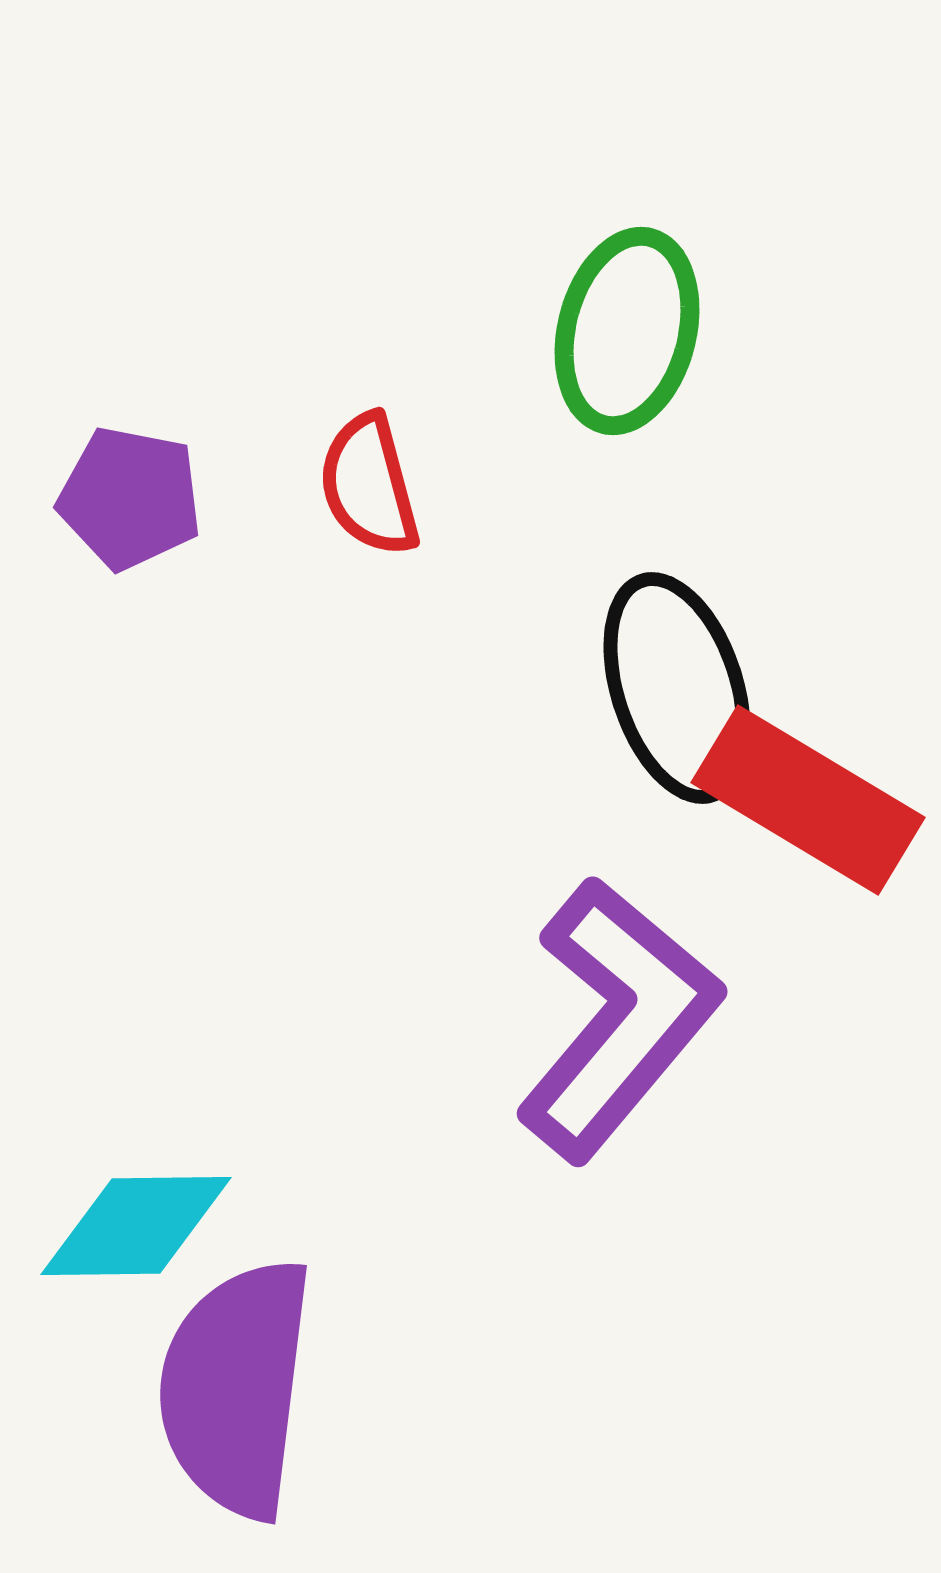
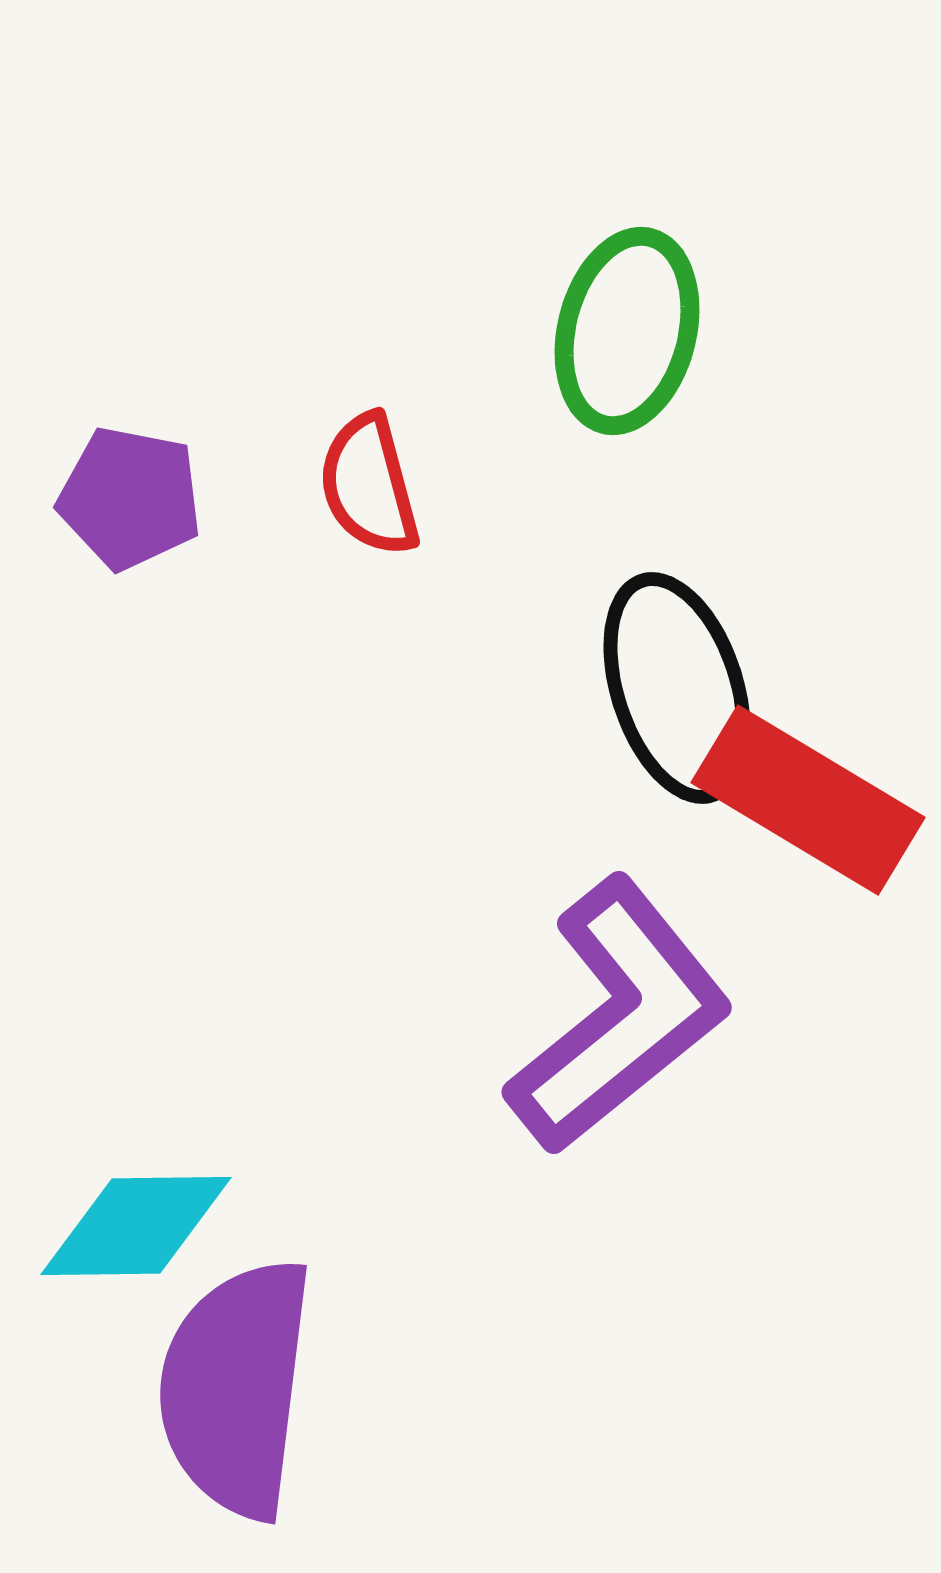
purple L-shape: moved 1 px right, 3 px up; rotated 11 degrees clockwise
